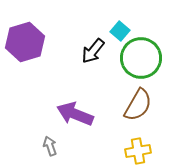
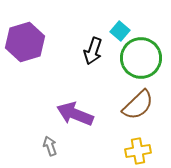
black arrow: rotated 20 degrees counterclockwise
brown semicircle: rotated 16 degrees clockwise
